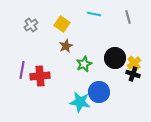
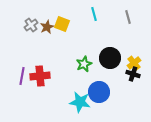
cyan line: rotated 64 degrees clockwise
yellow square: rotated 14 degrees counterclockwise
brown star: moved 19 px left, 19 px up
black circle: moved 5 px left
purple line: moved 6 px down
